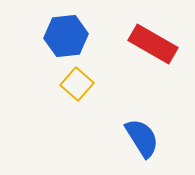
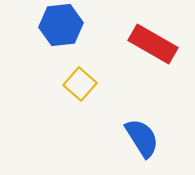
blue hexagon: moved 5 px left, 11 px up
yellow square: moved 3 px right
